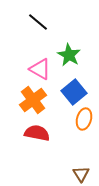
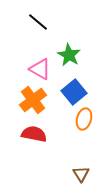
red semicircle: moved 3 px left, 1 px down
